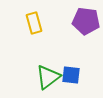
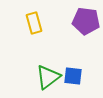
blue square: moved 2 px right, 1 px down
